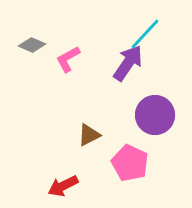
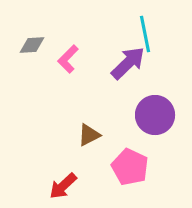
cyan line: rotated 54 degrees counterclockwise
gray diamond: rotated 28 degrees counterclockwise
pink L-shape: rotated 16 degrees counterclockwise
purple arrow: rotated 12 degrees clockwise
pink pentagon: moved 4 px down
red arrow: rotated 16 degrees counterclockwise
